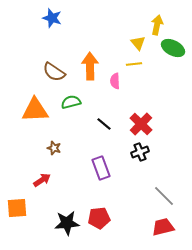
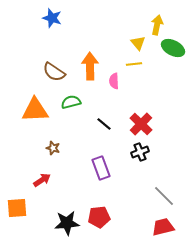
pink semicircle: moved 1 px left
brown star: moved 1 px left
red pentagon: moved 1 px up
